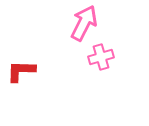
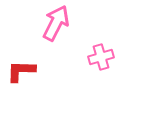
pink arrow: moved 28 px left
